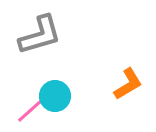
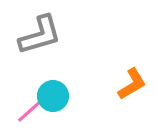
orange L-shape: moved 4 px right
cyan circle: moved 2 px left
